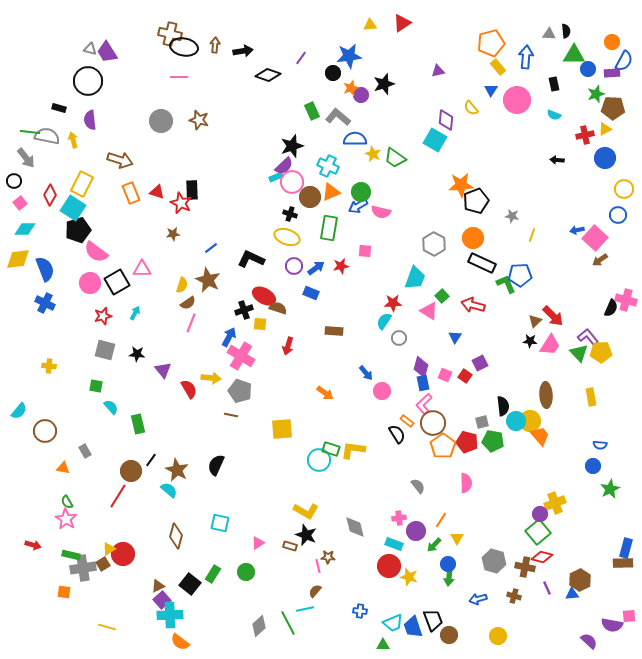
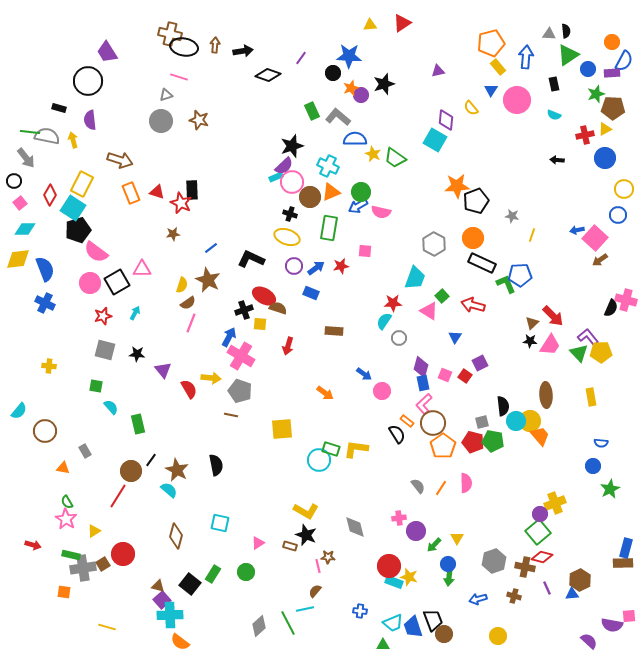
gray triangle at (90, 49): moved 76 px right, 46 px down; rotated 32 degrees counterclockwise
green triangle at (574, 55): moved 6 px left; rotated 35 degrees counterclockwise
blue star at (349, 56): rotated 10 degrees clockwise
pink line at (179, 77): rotated 18 degrees clockwise
orange star at (461, 185): moved 4 px left, 1 px down
brown triangle at (535, 321): moved 3 px left, 2 px down
blue arrow at (366, 373): moved 2 px left, 1 px down; rotated 14 degrees counterclockwise
red pentagon at (467, 442): moved 6 px right
blue semicircle at (600, 445): moved 1 px right, 2 px up
yellow L-shape at (353, 450): moved 3 px right, 1 px up
black semicircle at (216, 465): rotated 145 degrees clockwise
orange line at (441, 520): moved 32 px up
cyan rectangle at (394, 544): moved 38 px down
yellow triangle at (109, 549): moved 15 px left, 18 px up
gray hexagon at (494, 561): rotated 25 degrees clockwise
brown triangle at (158, 586): rotated 40 degrees clockwise
brown circle at (449, 635): moved 5 px left, 1 px up
